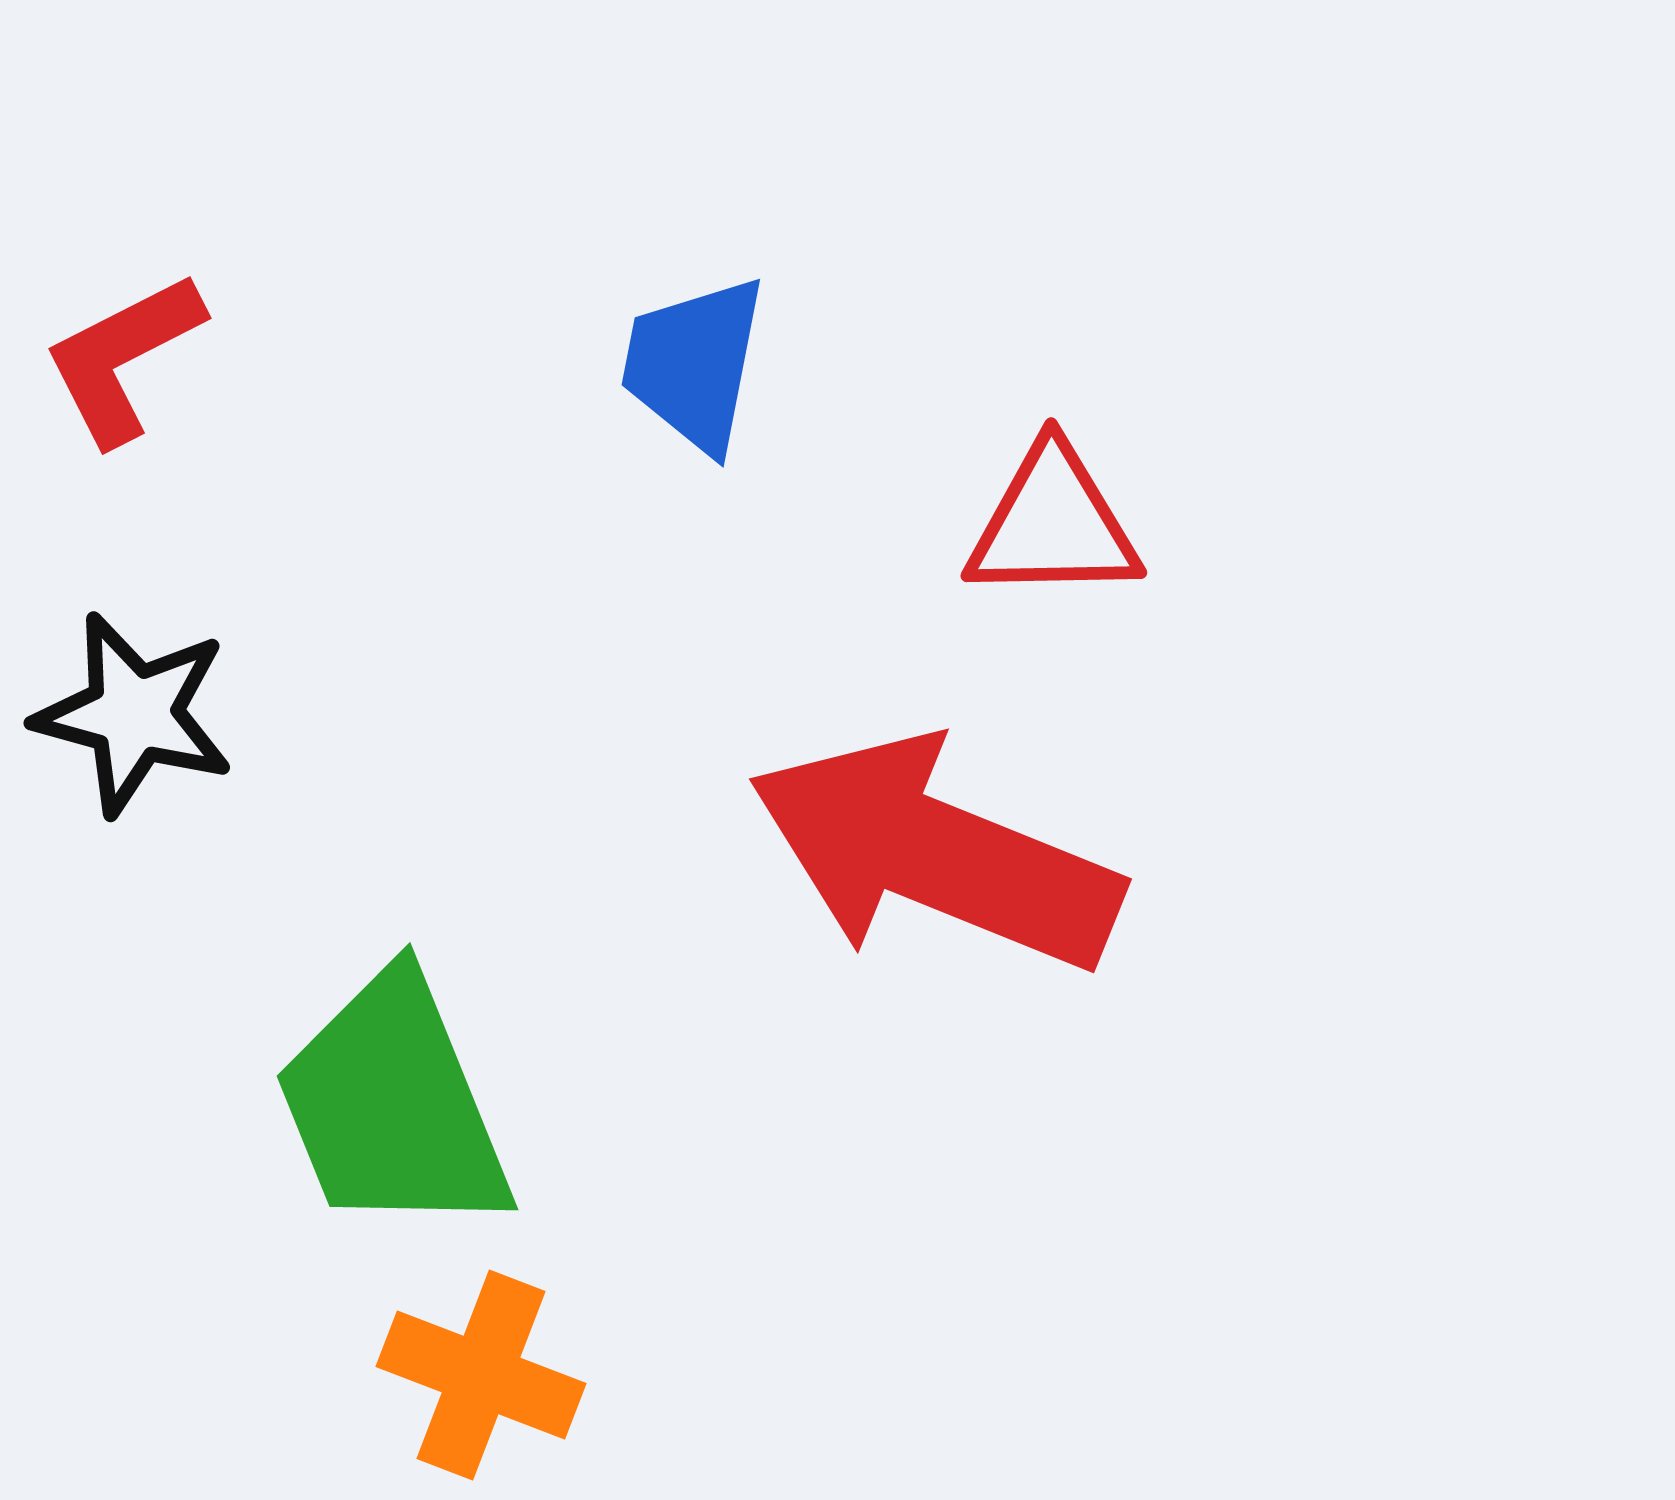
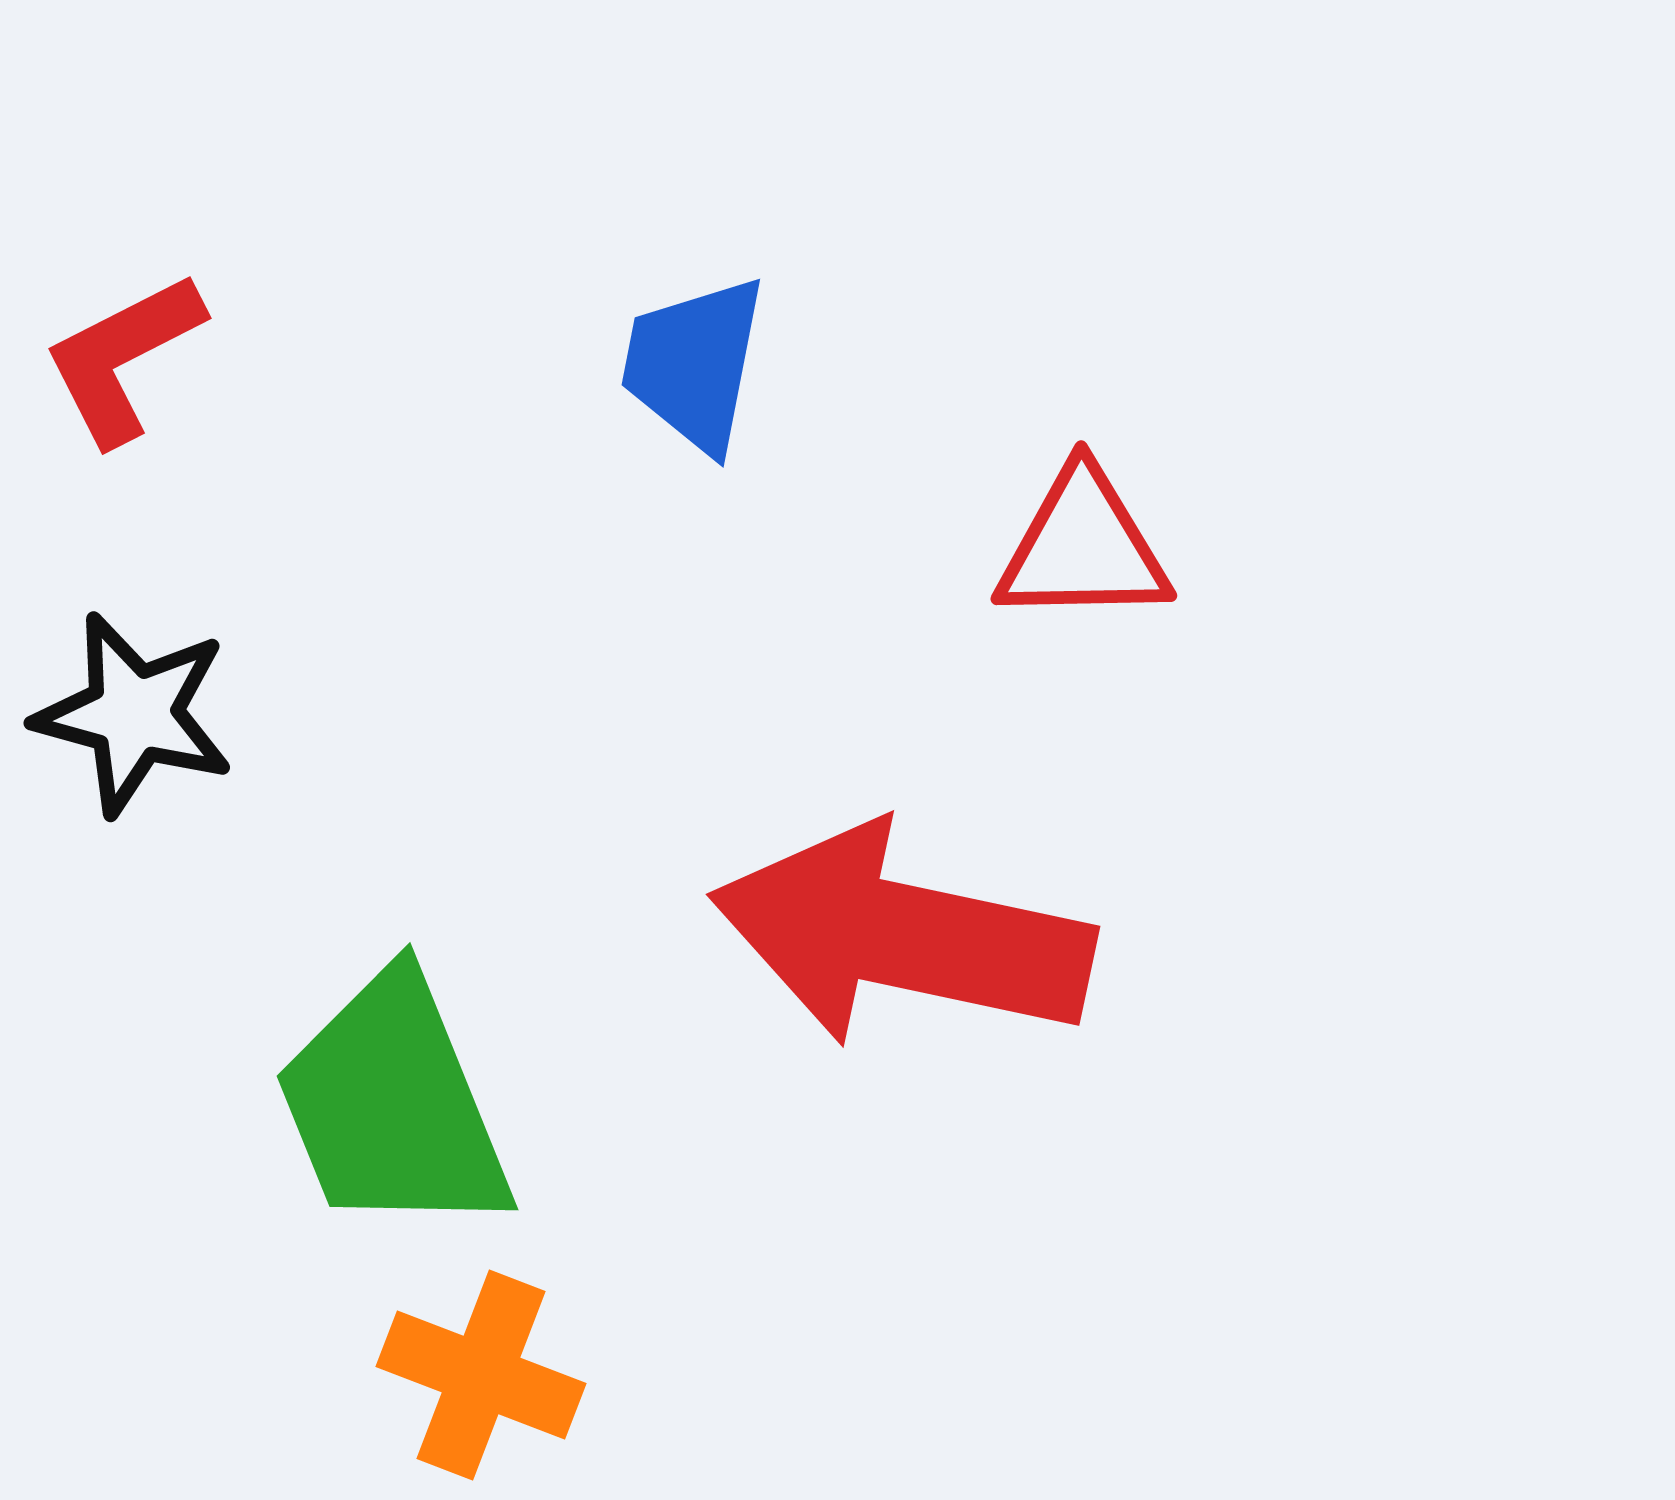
red triangle: moved 30 px right, 23 px down
red arrow: moved 33 px left, 82 px down; rotated 10 degrees counterclockwise
